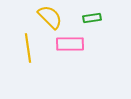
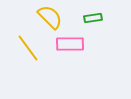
green rectangle: moved 1 px right
yellow line: rotated 28 degrees counterclockwise
